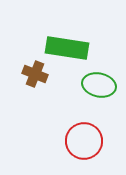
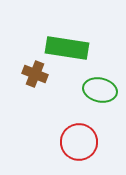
green ellipse: moved 1 px right, 5 px down
red circle: moved 5 px left, 1 px down
